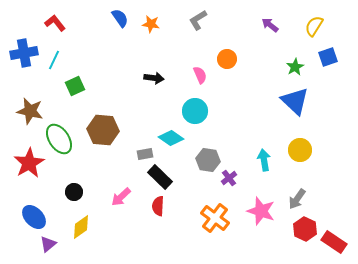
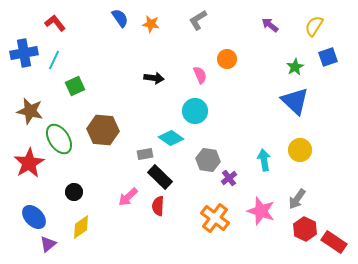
pink arrow: moved 7 px right
